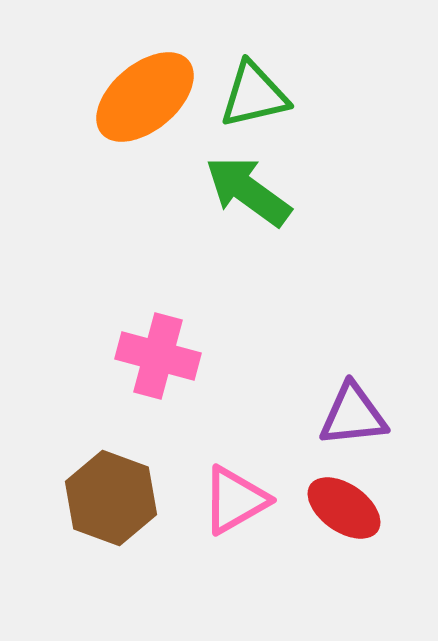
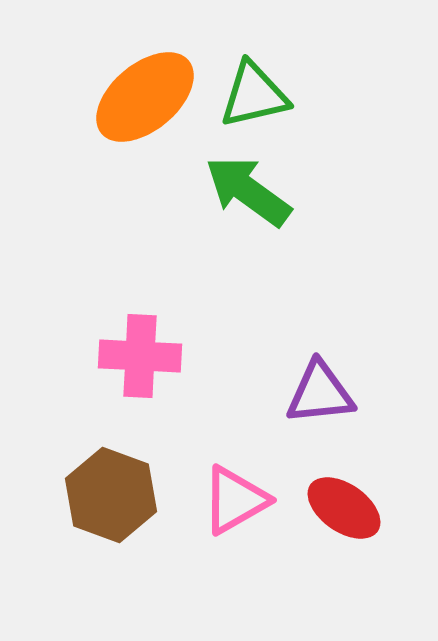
pink cross: moved 18 px left; rotated 12 degrees counterclockwise
purple triangle: moved 33 px left, 22 px up
brown hexagon: moved 3 px up
